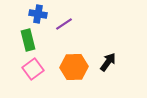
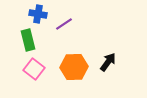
pink square: moved 1 px right; rotated 15 degrees counterclockwise
